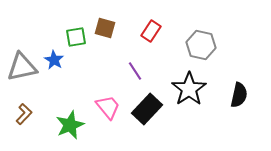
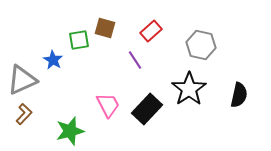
red rectangle: rotated 15 degrees clockwise
green square: moved 3 px right, 3 px down
blue star: moved 1 px left
gray triangle: moved 13 px down; rotated 12 degrees counterclockwise
purple line: moved 11 px up
pink trapezoid: moved 2 px up; rotated 12 degrees clockwise
green star: moved 6 px down; rotated 8 degrees clockwise
